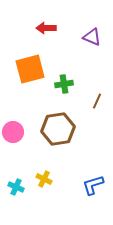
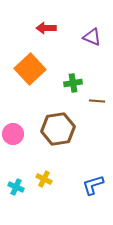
orange square: rotated 28 degrees counterclockwise
green cross: moved 9 px right, 1 px up
brown line: rotated 70 degrees clockwise
pink circle: moved 2 px down
